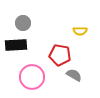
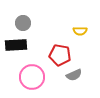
gray semicircle: rotated 126 degrees clockwise
